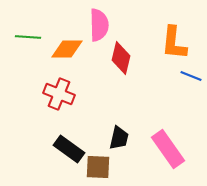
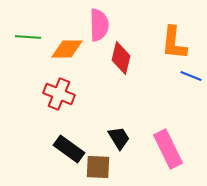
black trapezoid: rotated 45 degrees counterclockwise
pink rectangle: rotated 9 degrees clockwise
